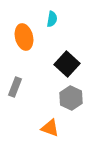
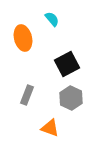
cyan semicircle: rotated 49 degrees counterclockwise
orange ellipse: moved 1 px left, 1 px down
black square: rotated 20 degrees clockwise
gray rectangle: moved 12 px right, 8 px down
